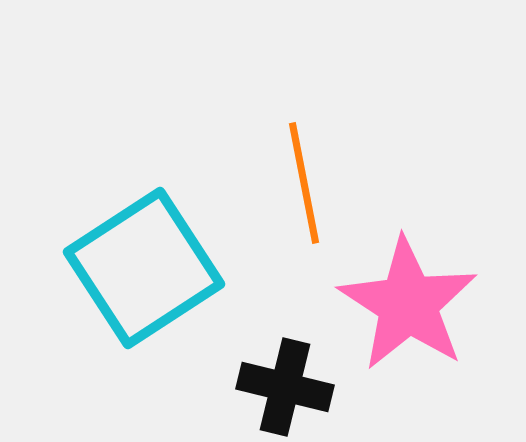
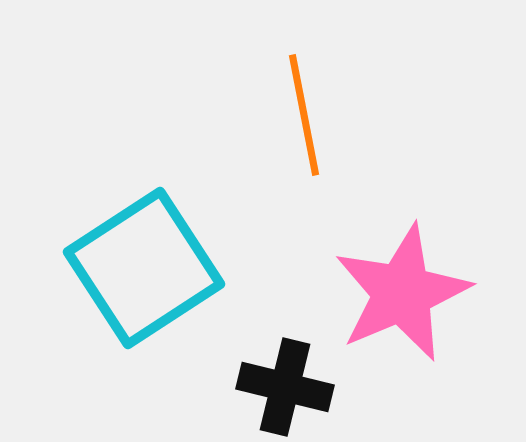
orange line: moved 68 px up
pink star: moved 6 px left, 11 px up; rotated 16 degrees clockwise
